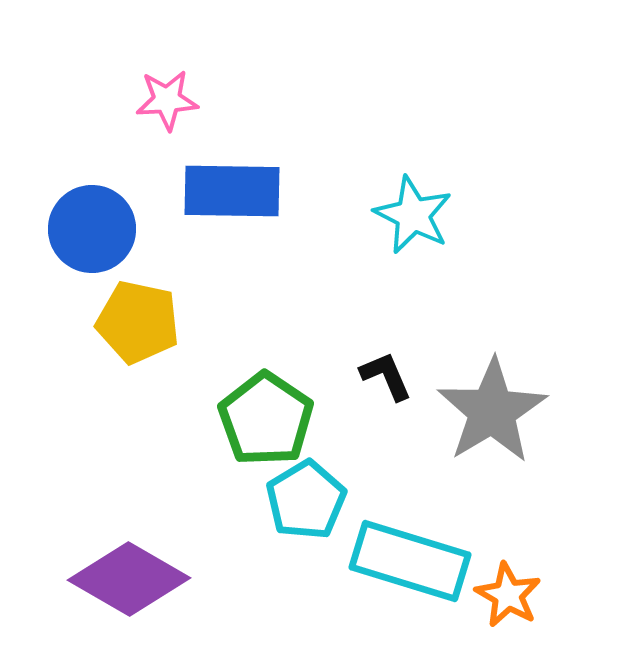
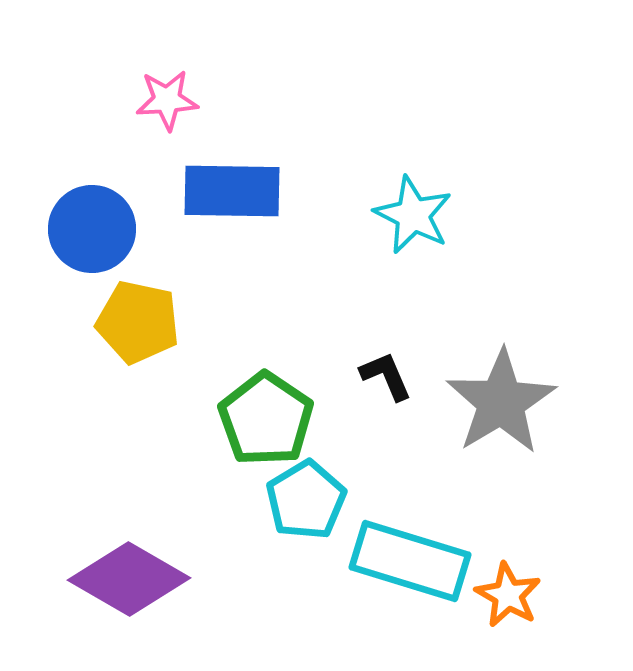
gray star: moved 9 px right, 9 px up
